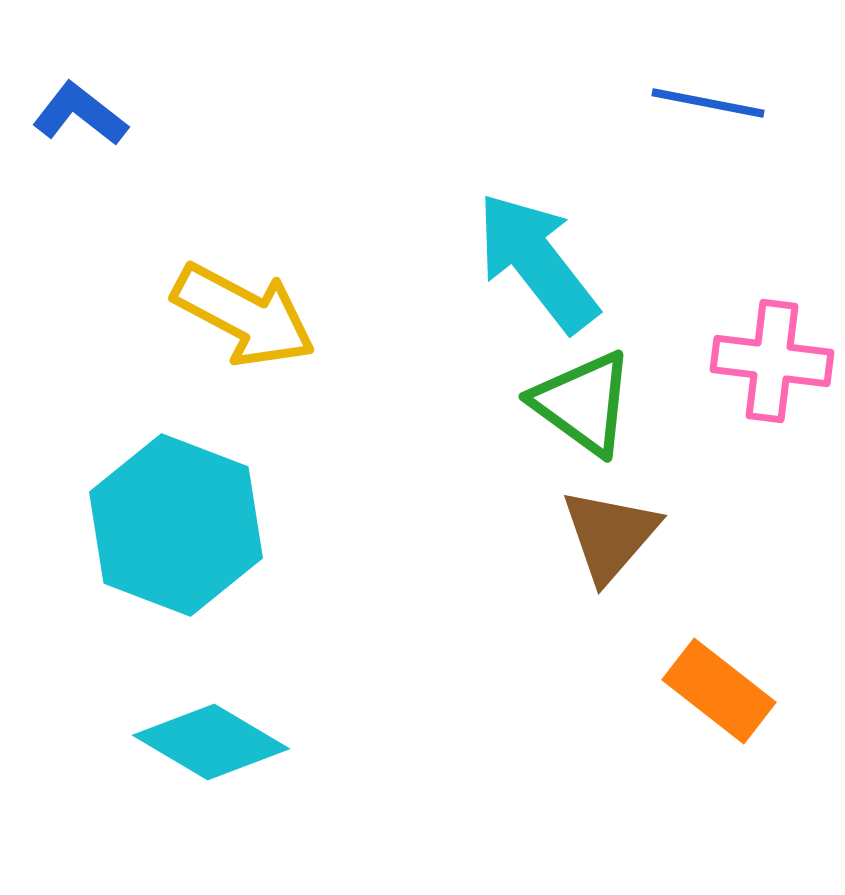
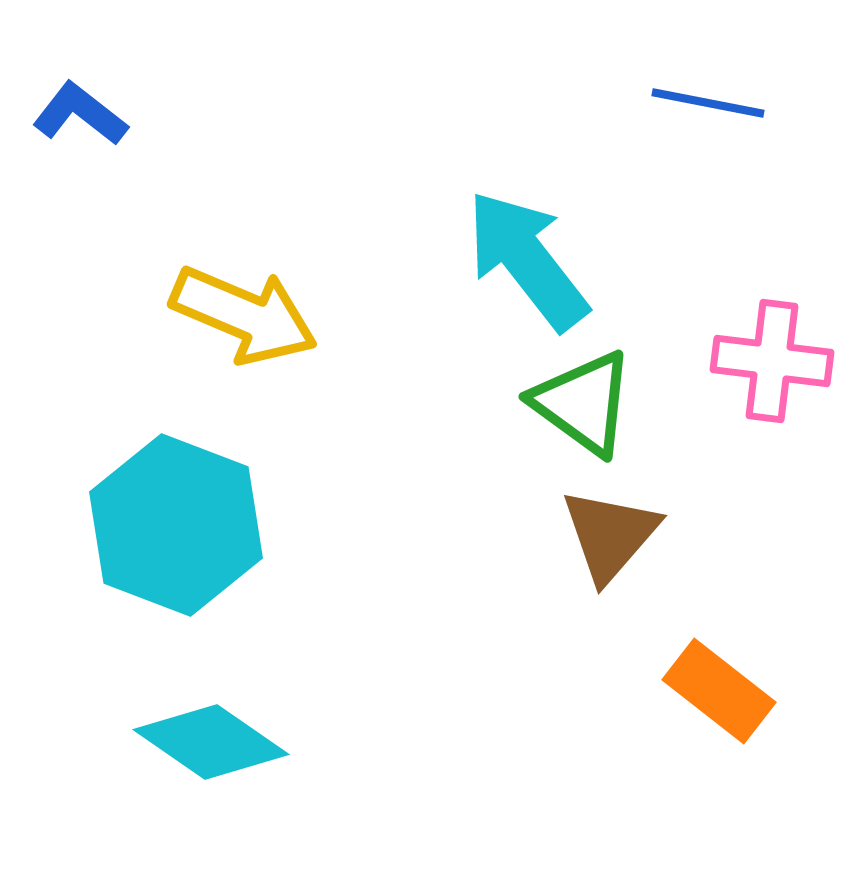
cyan arrow: moved 10 px left, 2 px up
yellow arrow: rotated 5 degrees counterclockwise
cyan diamond: rotated 4 degrees clockwise
